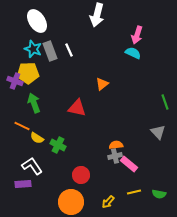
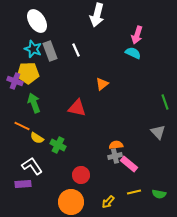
white line: moved 7 px right
